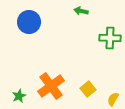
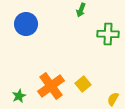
green arrow: moved 1 px up; rotated 80 degrees counterclockwise
blue circle: moved 3 px left, 2 px down
green cross: moved 2 px left, 4 px up
yellow square: moved 5 px left, 5 px up
